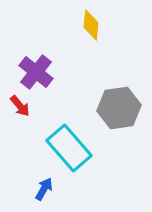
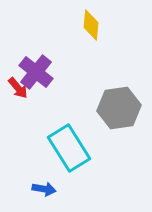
red arrow: moved 2 px left, 18 px up
cyan rectangle: rotated 9 degrees clockwise
blue arrow: rotated 70 degrees clockwise
